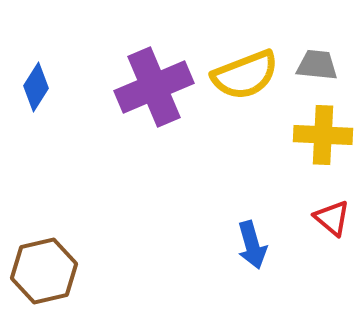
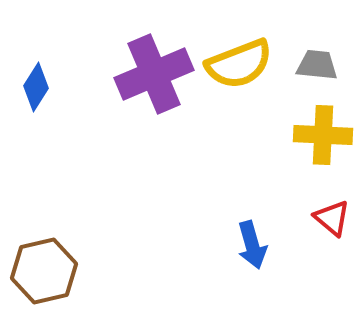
yellow semicircle: moved 6 px left, 11 px up
purple cross: moved 13 px up
